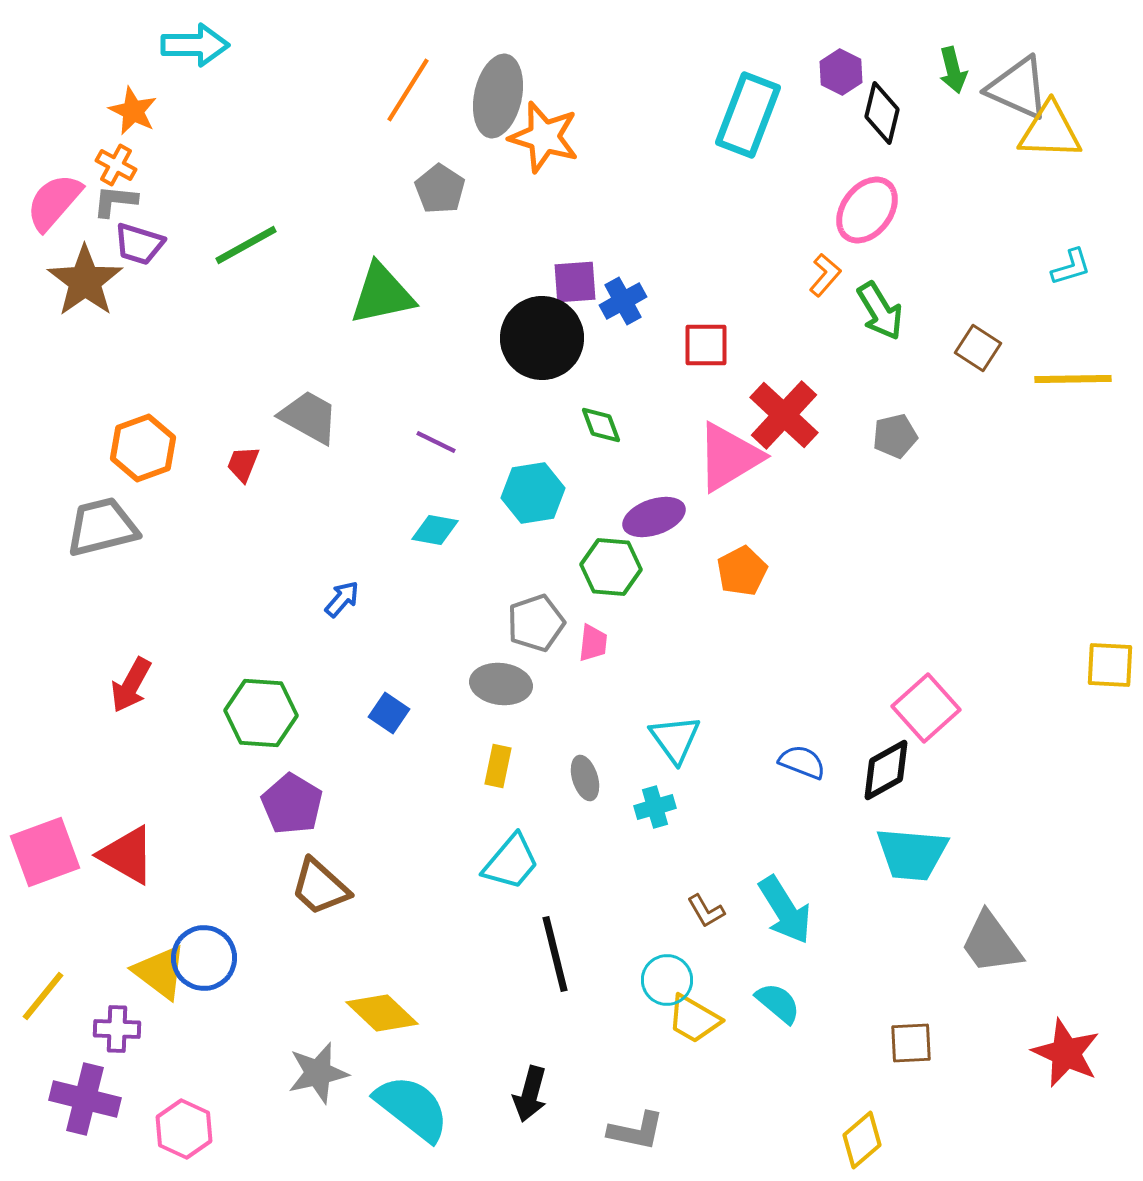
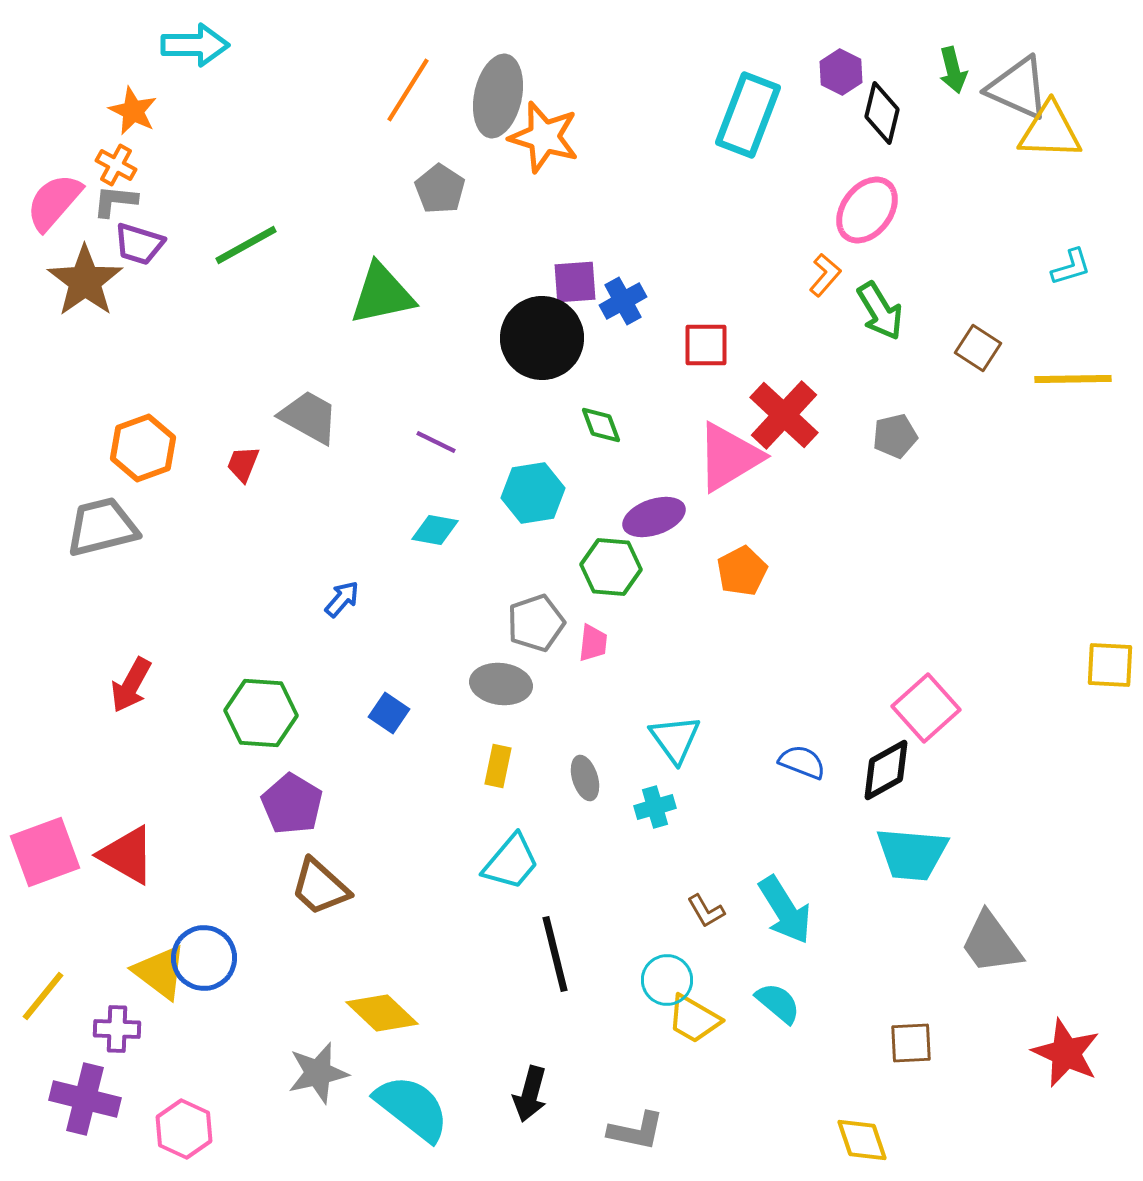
yellow diamond at (862, 1140): rotated 68 degrees counterclockwise
